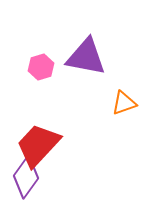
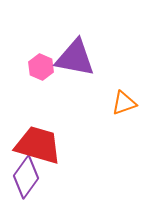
purple triangle: moved 11 px left, 1 px down
pink hexagon: rotated 20 degrees counterclockwise
red trapezoid: rotated 63 degrees clockwise
